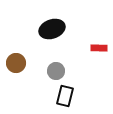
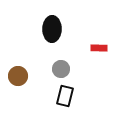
black ellipse: rotated 70 degrees counterclockwise
brown circle: moved 2 px right, 13 px down
gray circle: moved 5 px right, 2 px up
